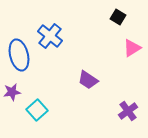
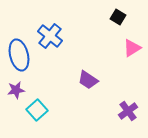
purple star: moved 4 px right, 2 px up
